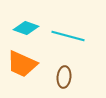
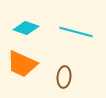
cyan line: moved 8 px right, 4 px up
